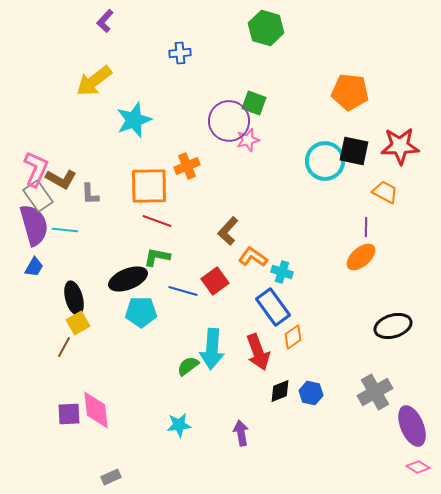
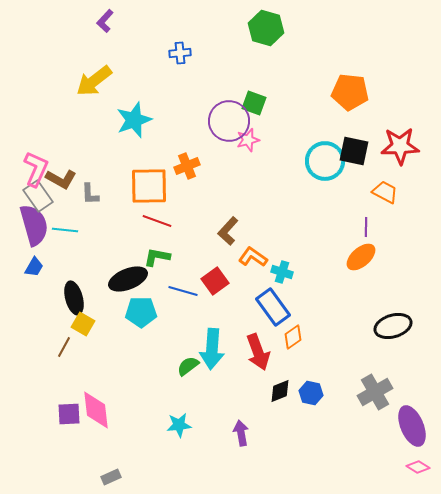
yellow square at (78, 323): moved 5 px right, 1 px down; rotated 30 degrees counterclockwise
